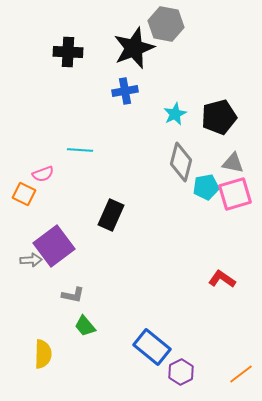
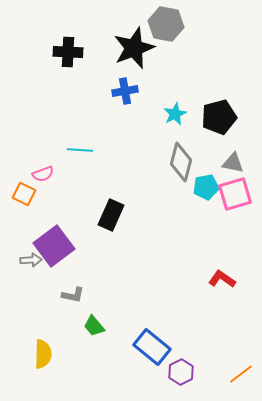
green trapezoid: moved 9 px right
